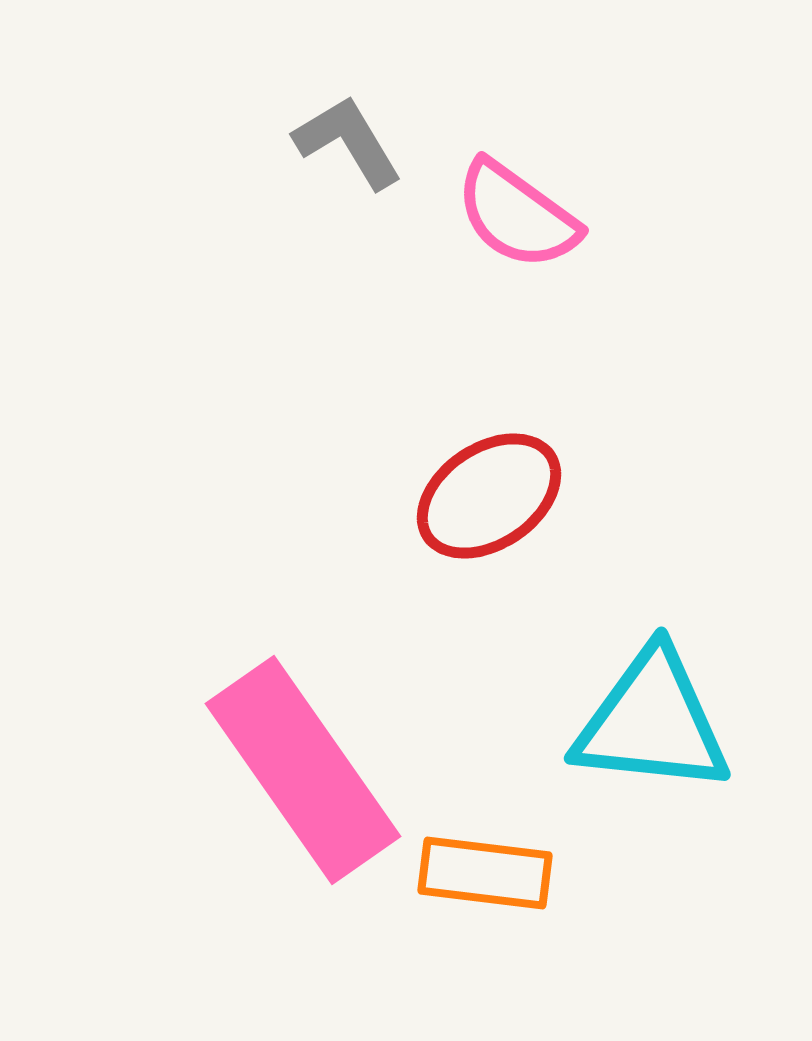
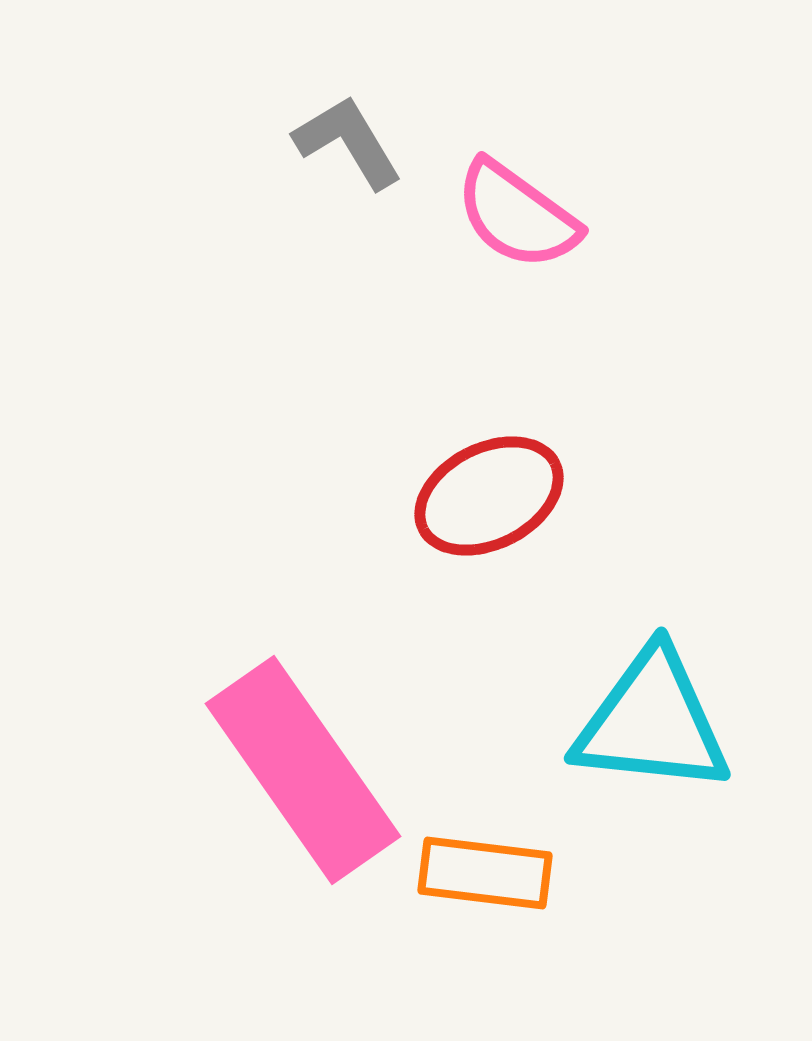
red ellipse: rotated 7 degrees clockwise
